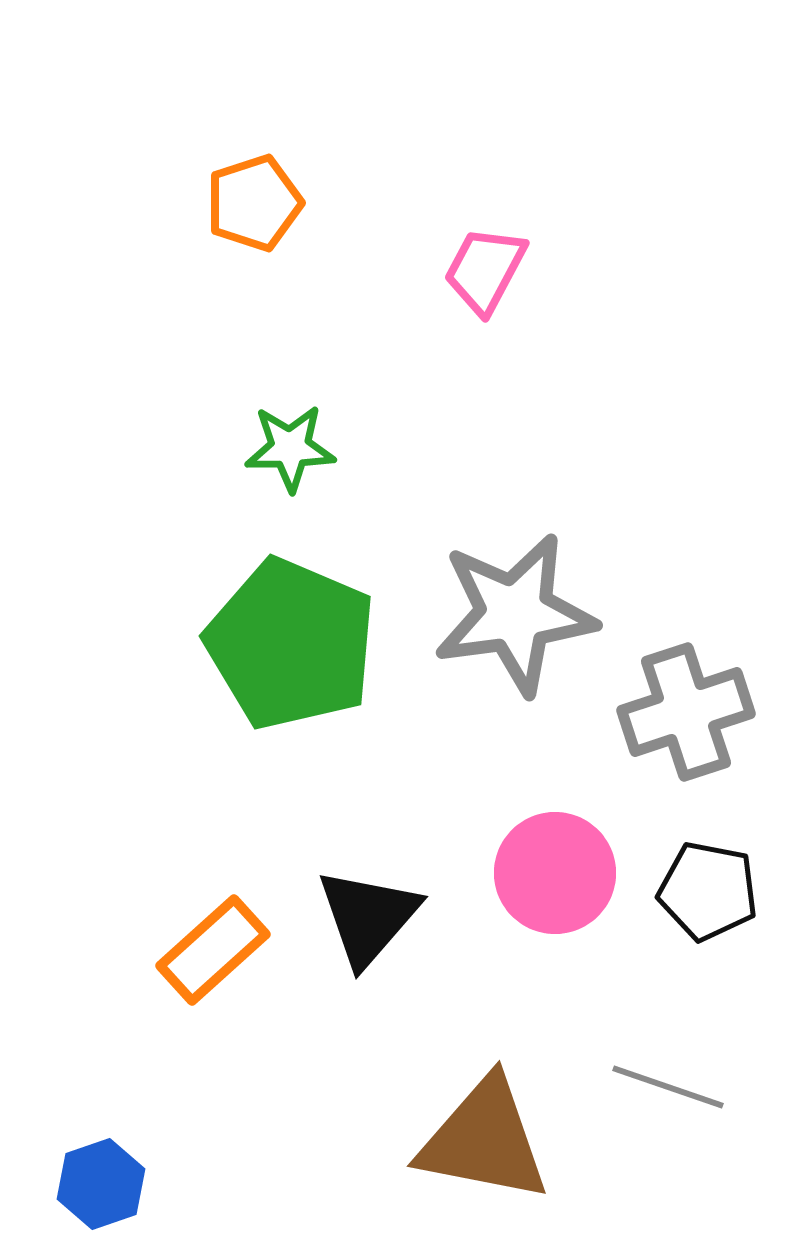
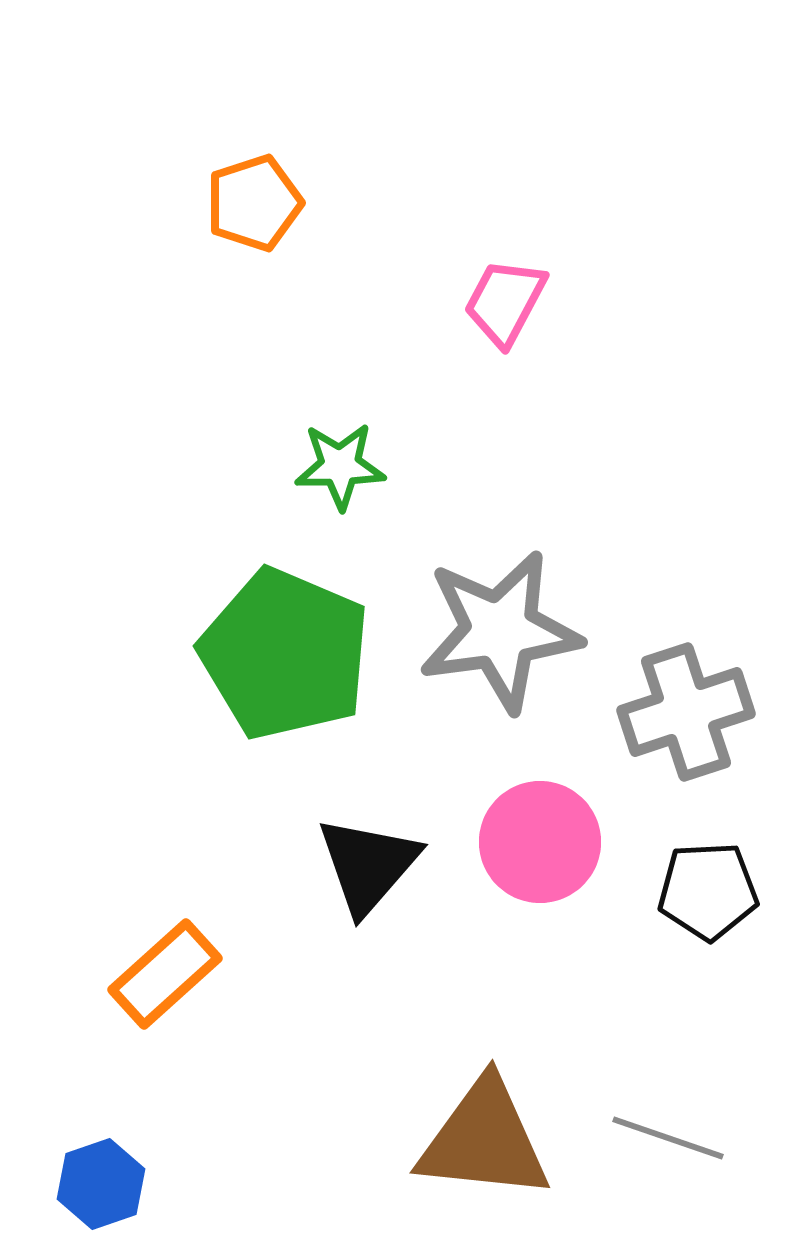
pink trapezoid: moved 20 px right, 32 px down
green star: moved 50 px right, 18 px down
gray star: moved 15 px left, 17 px down
green pentagon: moved 6 px left, 10 px down
pink circle: moved 15 px left, 31 px up
black pentagon: rotated 14 degrees counterclockwise
black triangle: moved 52 px up
orange rectangle: moved 48 px left, 24 px down
gray line: moved 51 px down
brown triangle: rotated 5 degrees counterclockwise
